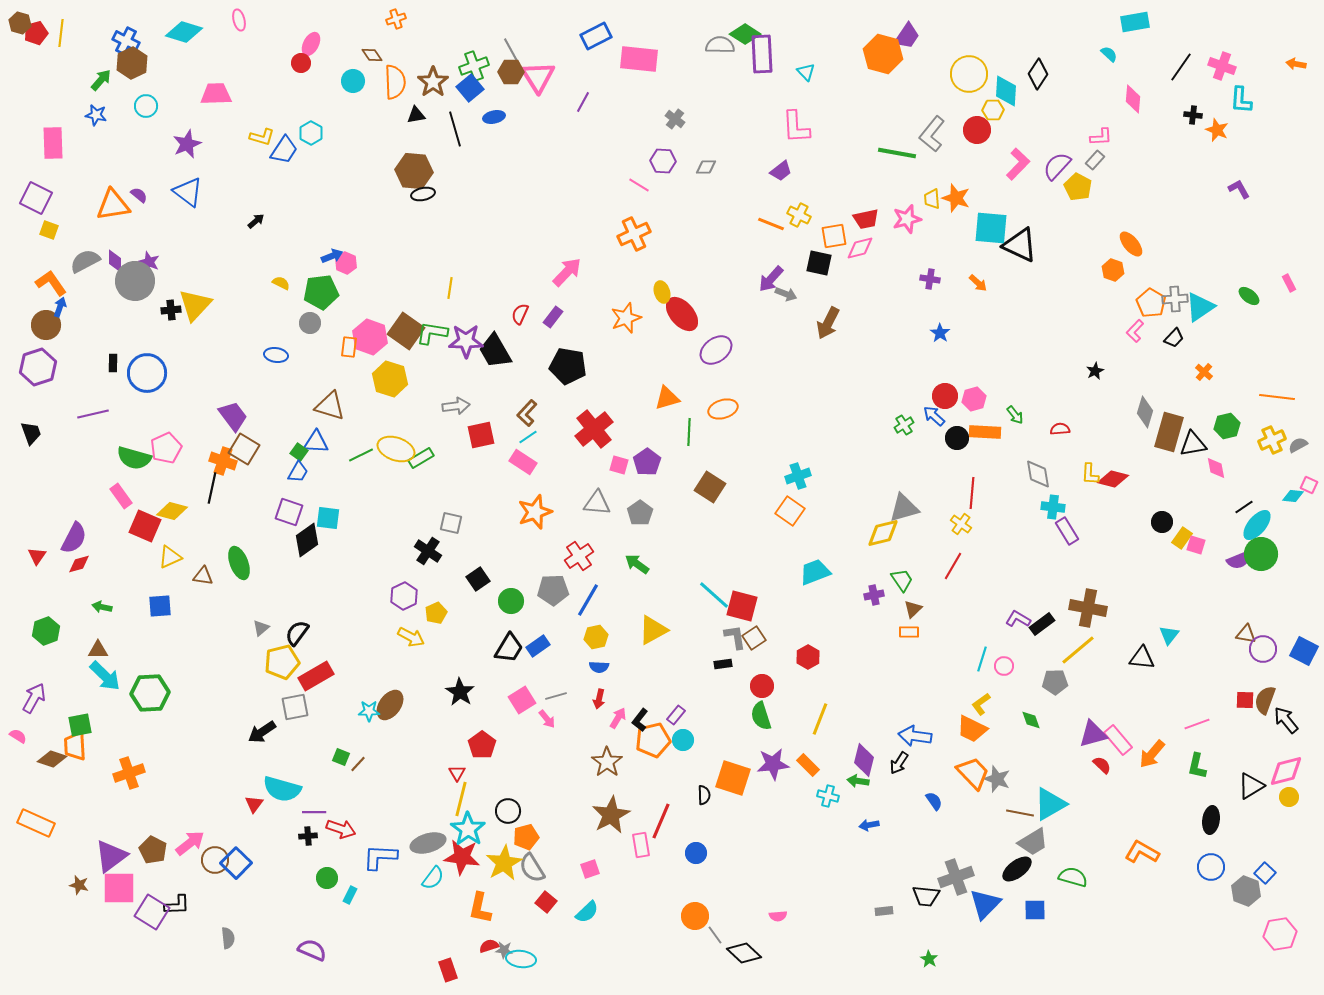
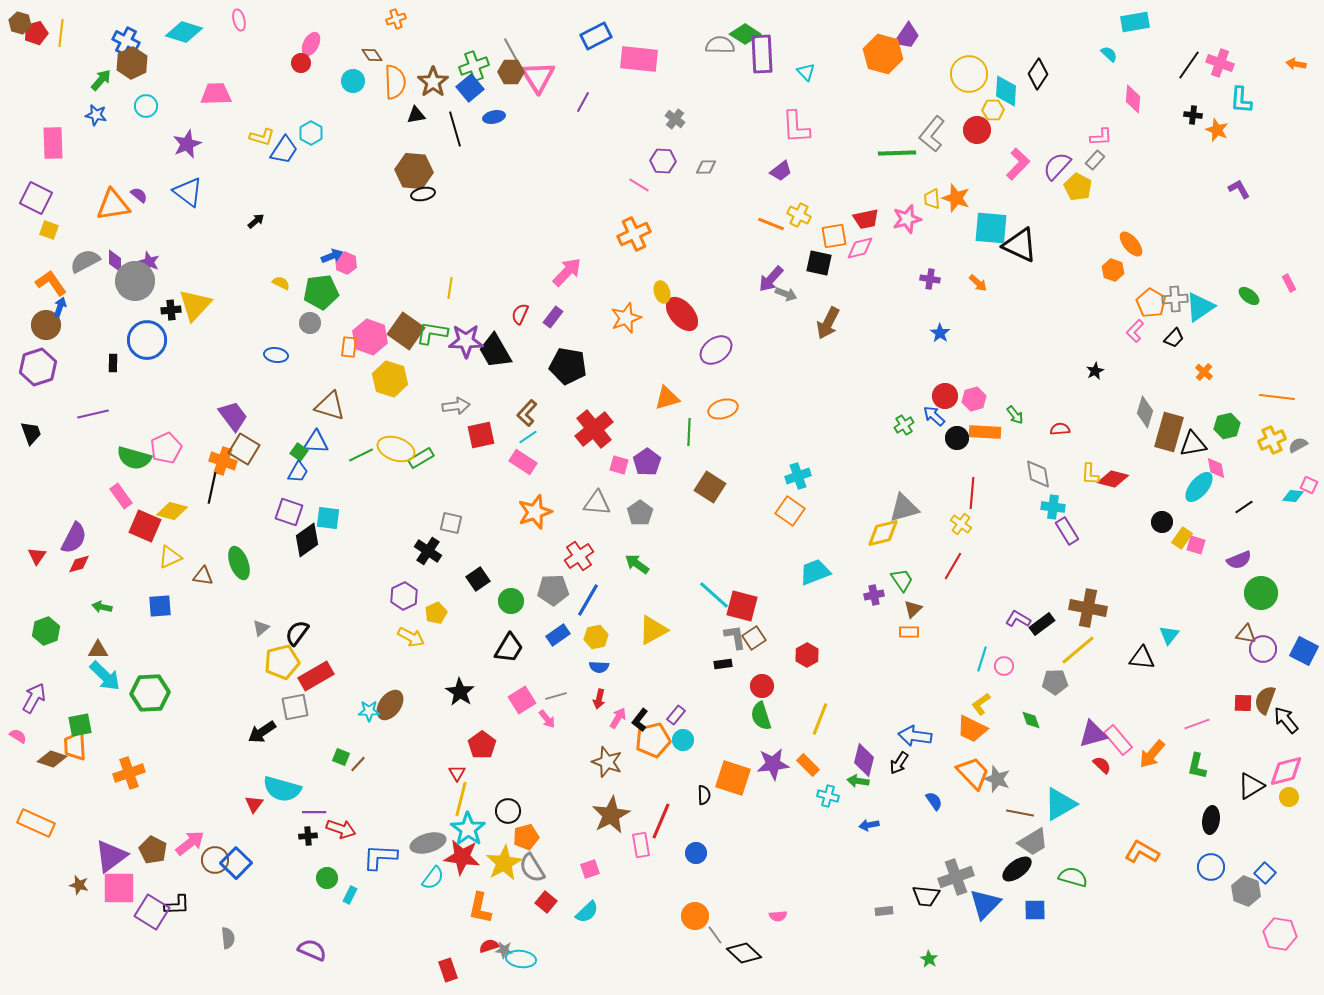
pink cross at (1222, 66): moved 2 px left, 3 px up
black line at (1181, 67): moved 8 px right, 2 px up
green line at (897, 153): rotated 12 degrees counterclockwise
blue circle at (147, 373): moved 33 px up
cyan ellipse at (1257, 525): moved 58 px left, 38 px up
green circle at (1261, 554): moved 39 px down
blue rectangle at (538, 646): moved 20 px right, 11 px up
red hexagon at (808, 657): moved 1 px left, 2 px up
red square at (1245, 700): moved 2 px left, 3 px down
brown star at (607, 762): rotated 16 degrees counterclockwise
cyan triangle at (1050, 804): moved 10 px right
pink hexagon at (1280, 934): rotated 20 degrees clockwise
